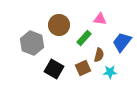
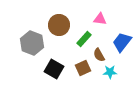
green rectangle: moved 1 px down
brown semicircle: rotated 136 degrees clockwise
